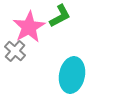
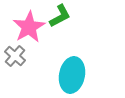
gray cross: moved 5 px down
